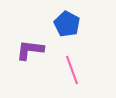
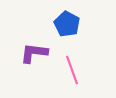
purple L-shape: moved 4 px right, 3 px down
